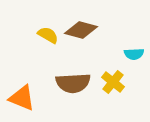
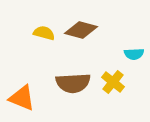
yellow semicircle: moved 4 px left, 2 px up; rotated 15 degrees counterclockwise
